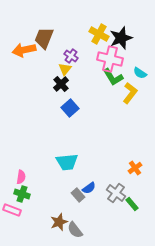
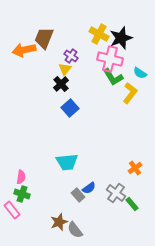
pink rectangle: rotated 30 degrees clockwise
